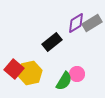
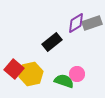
gray rectangle: rotated 12 degrees clockwise
yellow hexagon: moved 1 px right, 1 px down
green semicircle: rotated 102 degrees counterclockwise
